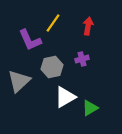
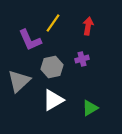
white triangle: moved 12 px left, 3 px down
